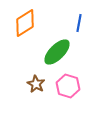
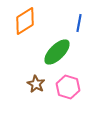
orange diamond: moved 2 px up
pink hexagon: moved 1 px down
